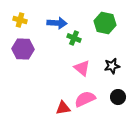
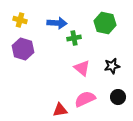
green cross: rotated 32 degrees counterclockwise
purple hexagon: rotated 15 degrees clockwise
red triangle: moved 3 px left, 2 px down
